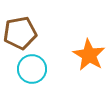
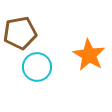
cyan circle: moved 5 px right, 2 px up
